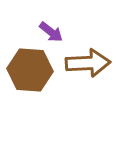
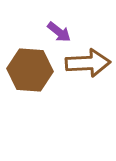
purple arrow: moved 8 px right
